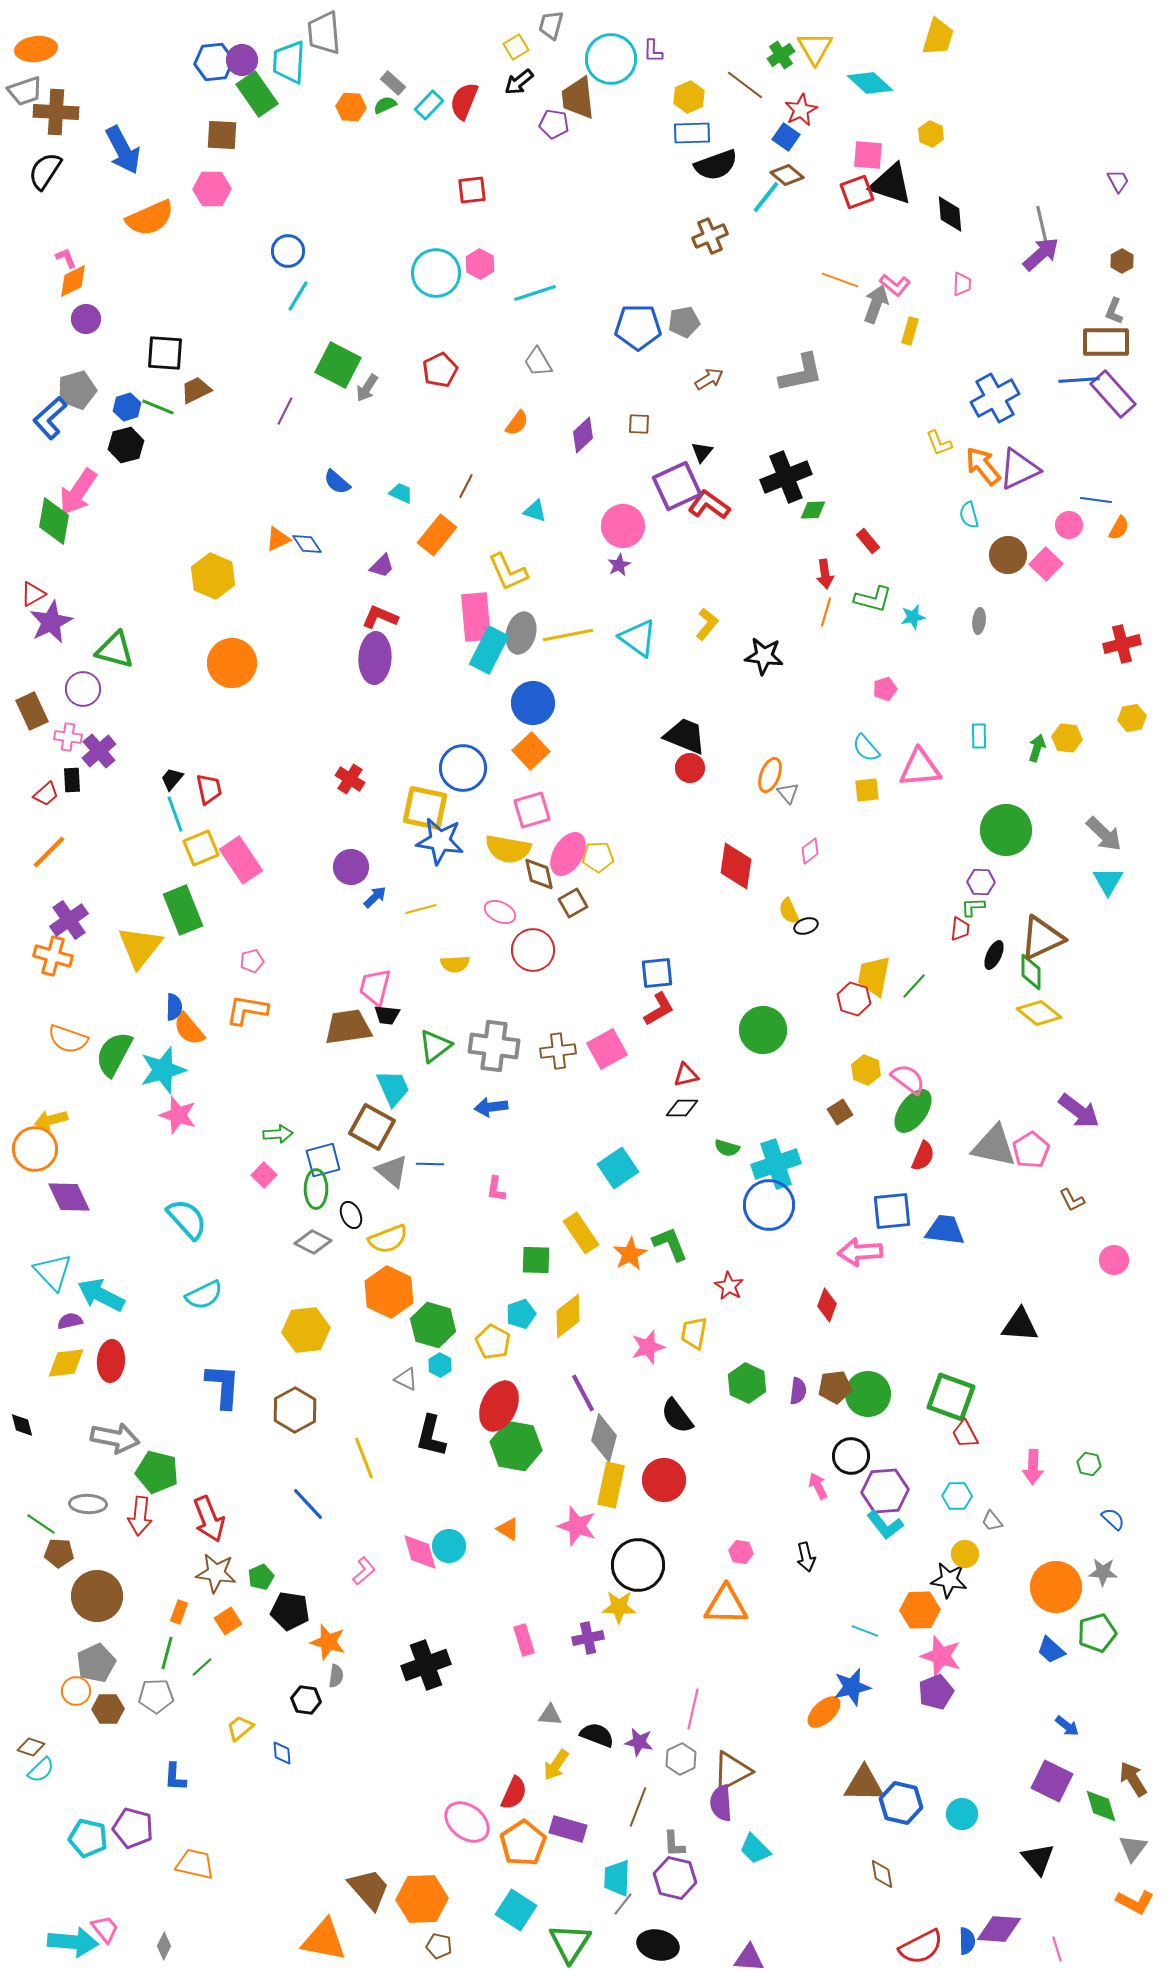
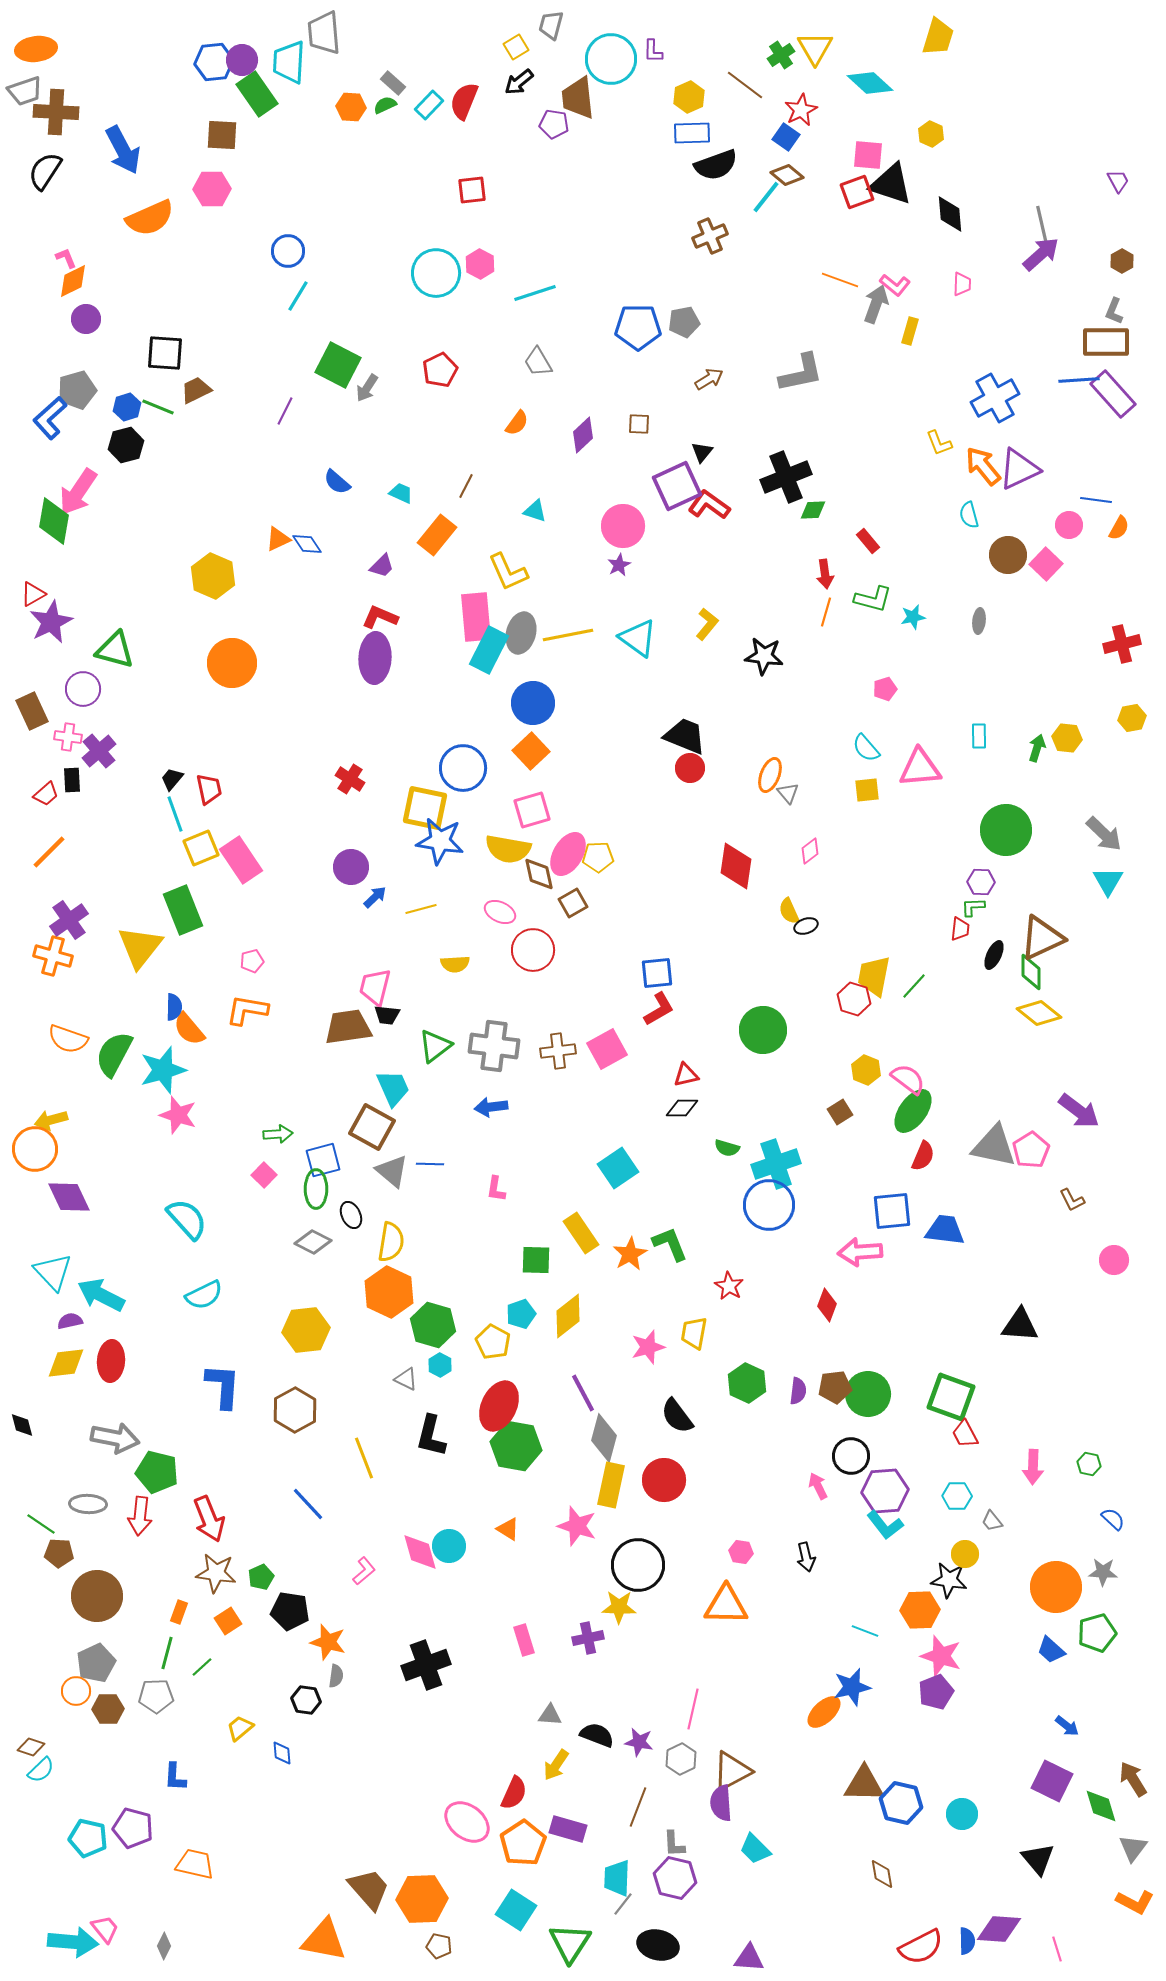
yellow semicircle at (388, 1239): moved 3 px right, 3 px down; rotated 60 degrees counterclockwise
